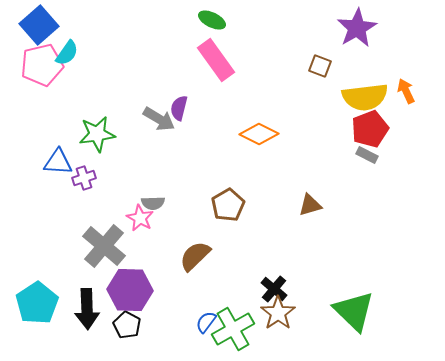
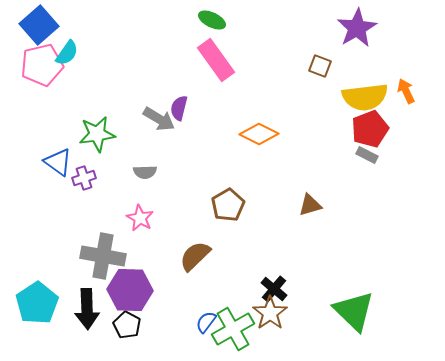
blue triangle: rotated 32 degrees clockwise
gray semicircle: moved 8 px left, 31 px up
gray cross: moved 1 px left, 10 px down; rotated 30 degrees counterclockwise
brown star: moved 8 px left
